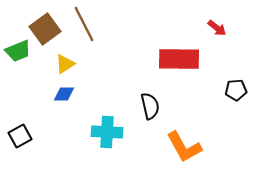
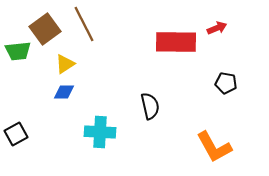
red arrow: rotated 60 degrees counterclockwise
green trapezoid: rotated 16 degrees clockwise
red rectangle: moved 3 px left, 17 px up
black pentagon: moved 10 px left, 7 px up; rotated 15 degrees clockwise
blue diamond: moved 2 px up
cyan cross: moved 7 px left
black square: moved 4 px left, 2 px up
orange L-shape: moved 30 px right
